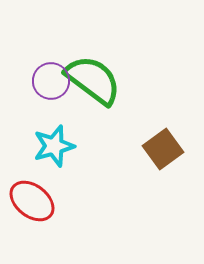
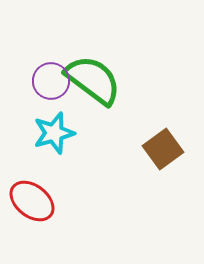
cyan star: moved 13 px up
